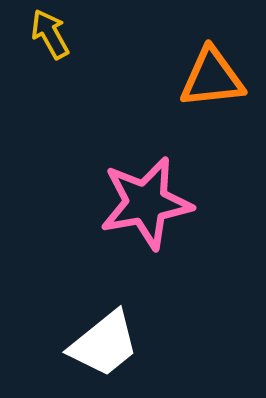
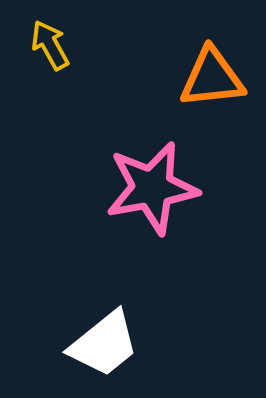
yellow arrow: moved 11 px down
pink star: moved 6 px right, 15 px up
